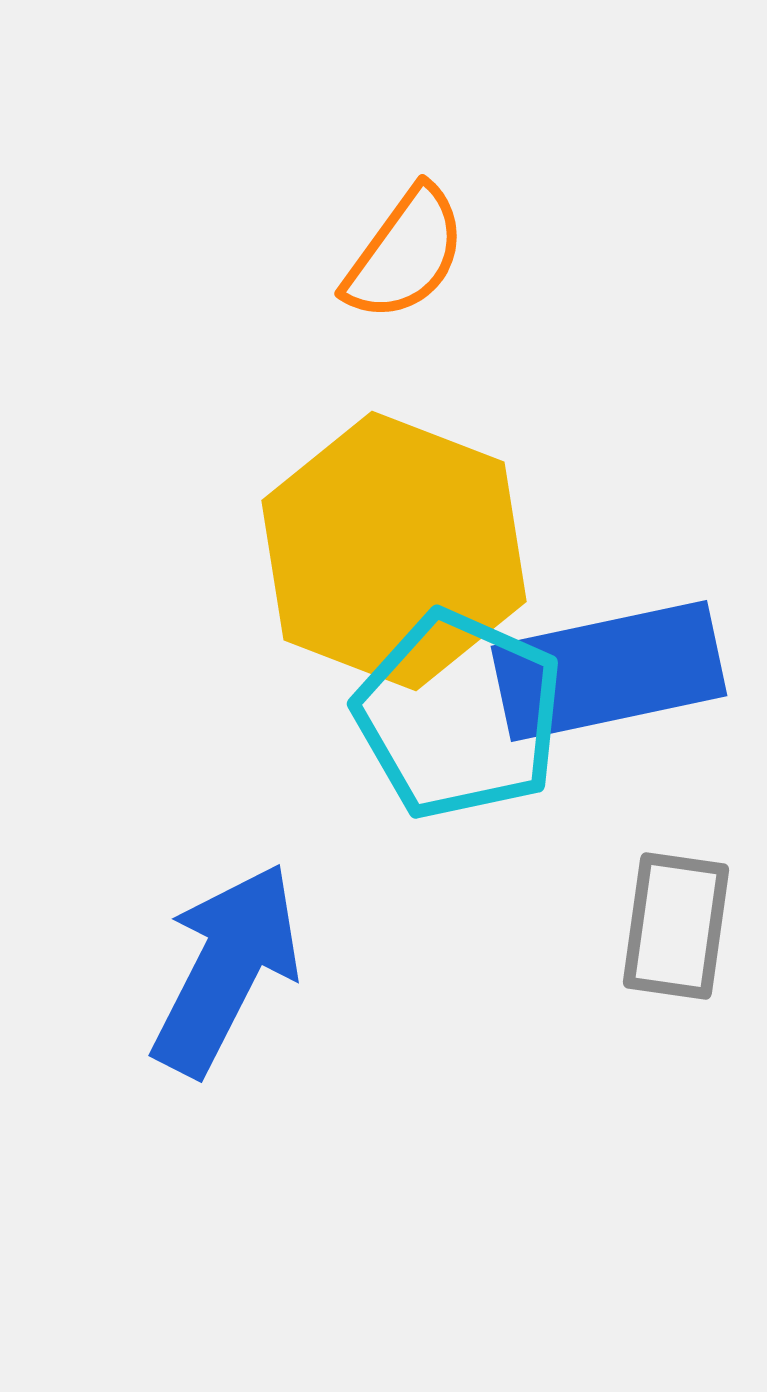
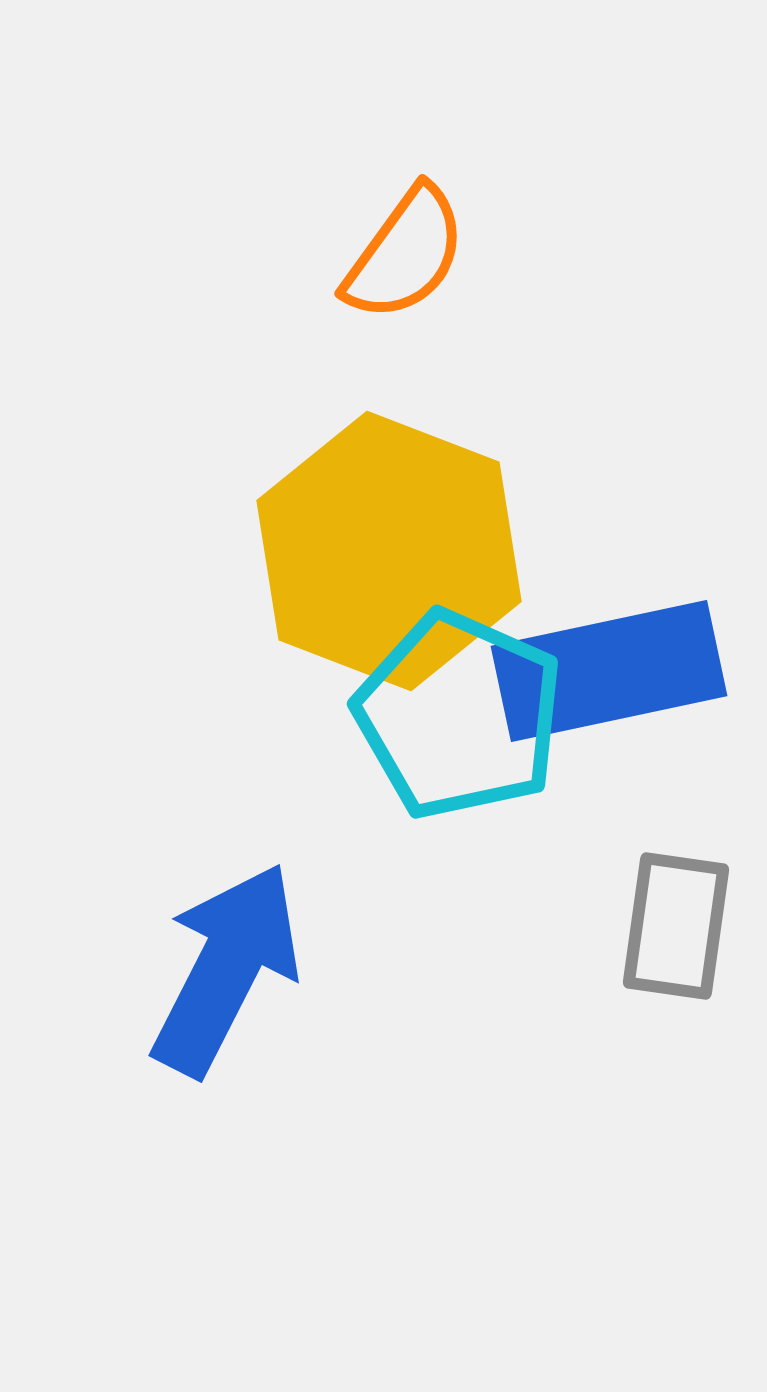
yellow hexagon: moved 5 px left
